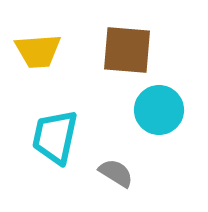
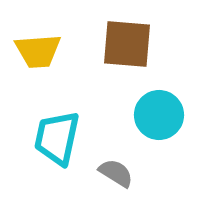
brown square: moved 6 px up
cyan circle: moved 5 px down
cyan trapezoid: moved 2 px right, 1 px down
